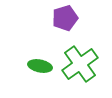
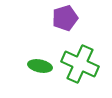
green cross: rotated 30 degrees counterclockwise
